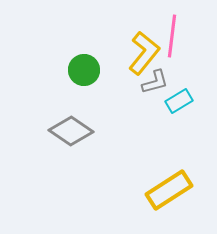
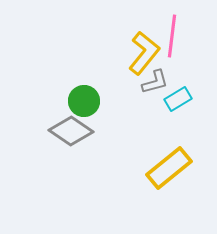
green circle: moved 31 px down
cyan rectangle: moved 1 px left, 2 px up
yellow rectangle: moved 22 px up; rotated 6 degrees counterclockwise
